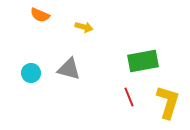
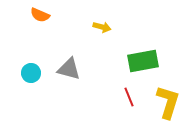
yellow arrow: moved 18 px right
